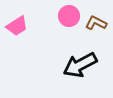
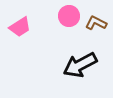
pink trapezoid: moved 3 px right, 1 px down
